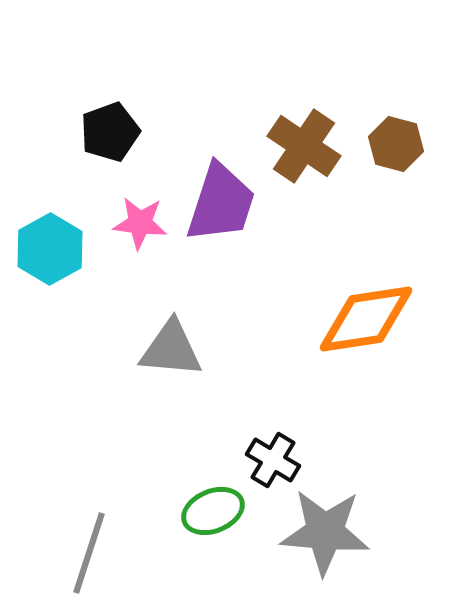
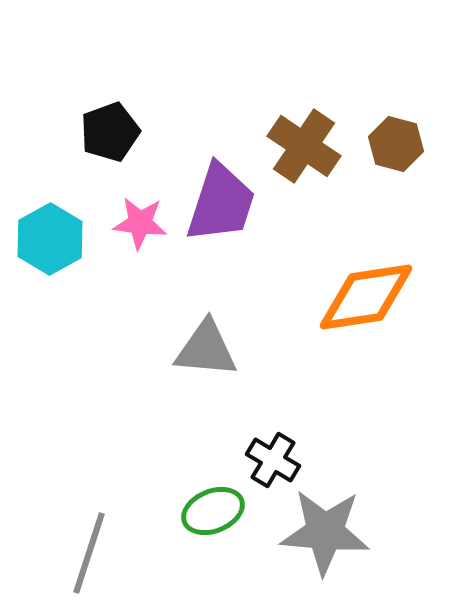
cyan hexagon: moved 10 px up
orange diamond: moved 22 px up
gray triangle: moved 35 px right
